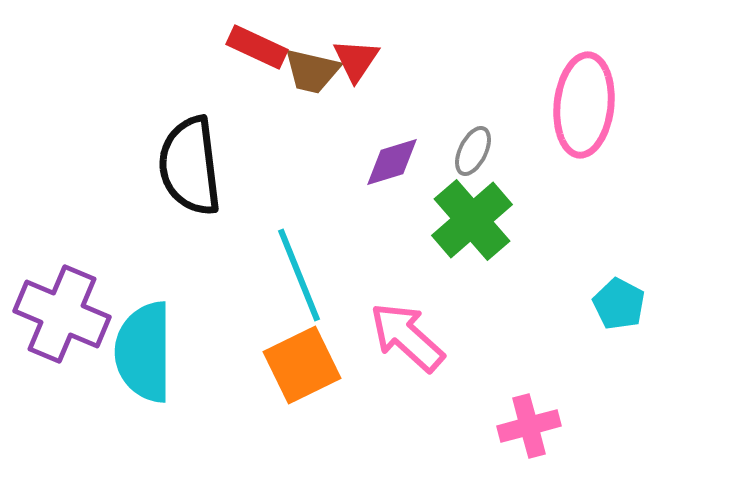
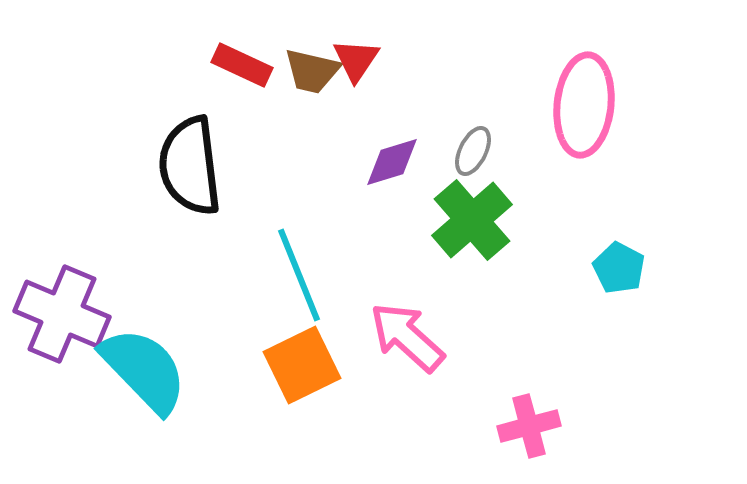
red rectangle: moved 15 px left, 18 px down
cyan pentagon: moved 36 px up
cyan semicircle: moved 18 px down; rotated 136 degrees clockwise
